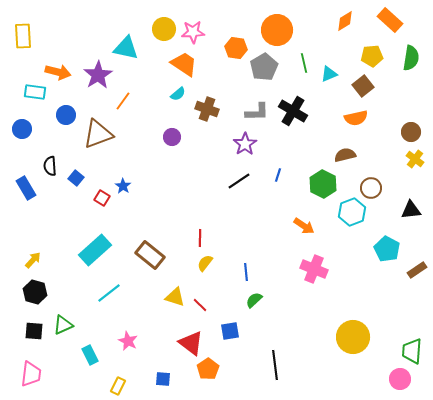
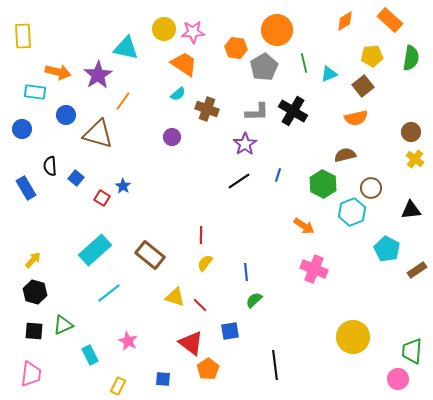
brown triangle at (98, 134): rotated 36 degrees clockwise
red line at (200, 238): moved 1 px right, 3 px up
pink circle at (400, 379): moved 2 px left
